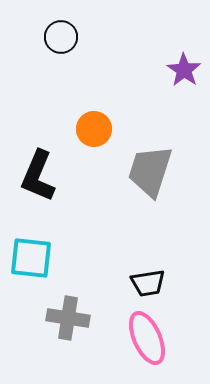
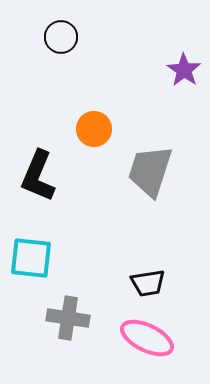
pink ellipse: rotated 40 degrees counterclockwise
